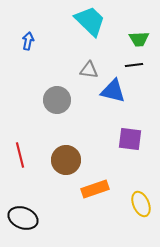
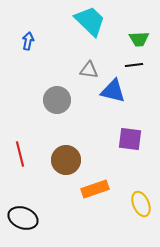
red line: moved 1 px up
